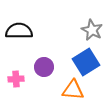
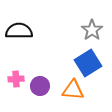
gray star: rotated 10 degrees clockwise
blue square: moved 2 px right, 1 px down
purple circle: moved 4 px left, 19 px down
